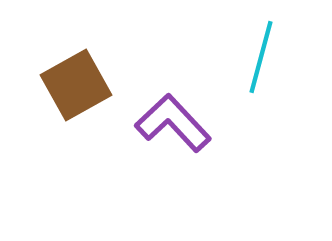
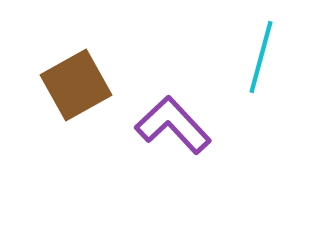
purple L-shape: moved 2 px down
